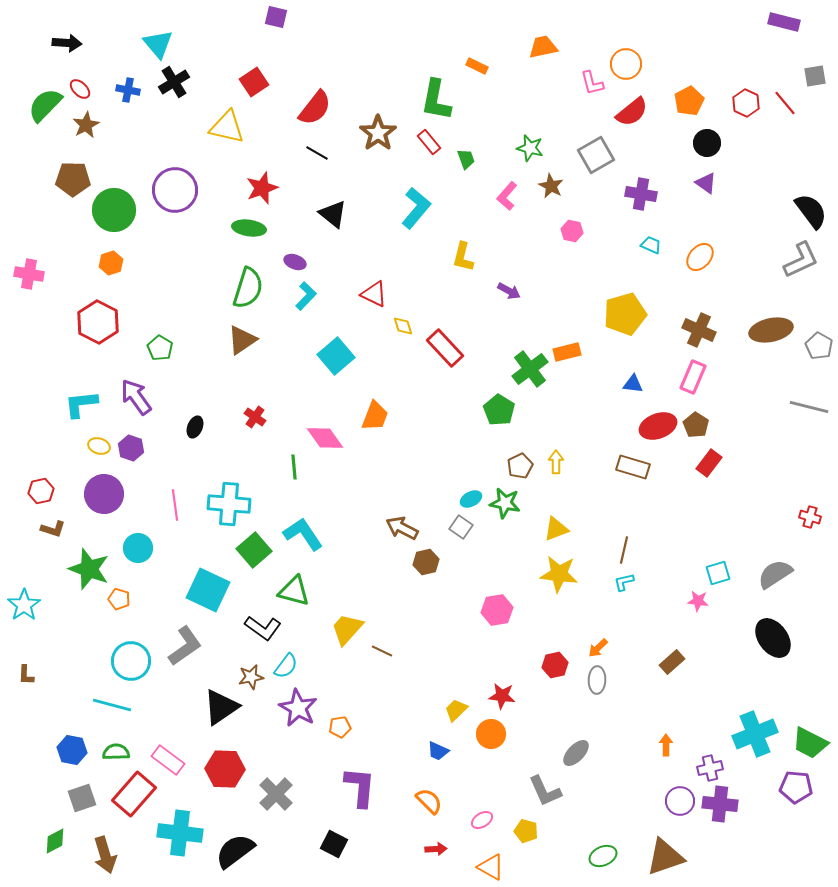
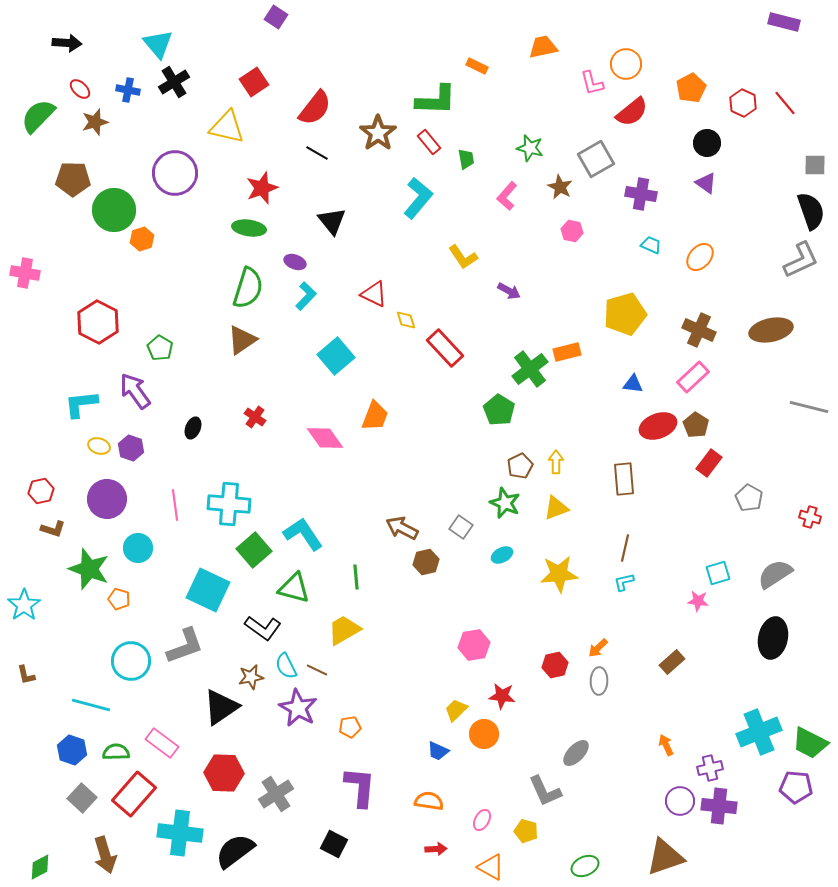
purple square at (276, 17): rotated 20 degrees clockwise
gray square at (815, 76): moved 89 px down; rotated 10 degrees clockwise
green L-shape at (436, 100): rotated 99 degrees counterclockwise
orange pentagon at (689, 101): moved 2 px right, 13 px up
red hexagon at (746, 103): moved 3 px left
green semicircle at (45, 105): moved 7 px left, 11 px down
brown star at (86, 125): moved 9 px right, 3 px up; rotated 12 degrees clockwise
gray square at (596, 155): moved 4 px down
green trapezoid at (466, 159): rotated 10 degrees clockwise
brown star at (551, 186): moved 9 px right, 1 px down
purple circle at (175, 190): moved 17 px up
cyan L-shape at (416, 208): moved 2 px right, 10 px up
black semicircle at (811, 211): rotated 18 degrees clockwise
black triangle at (333, 214): moved 1 px left, 7 px down; rotated 12 degrees clockwise
yellow L-shape at (463, 257): rotated 48 degrees counterclockwise
orange hexagon at (111, 263): moved 31 px right, 24 px up
pink cross at (29, 274): moved 4 px left, 1 px up
yellow diamond at (403, 326): moved 3 px right, 6 px up
gray pentagon at (819, 346): moved 70 px left, 152 px down
pink rectangle at (693, 377): rotated 24 degrees clockwise
purple arrow at (136, 397): moved 1 px left, 6 px up
black ellipse at (195, 427): moved 2 px left, 1 px down
green line at (294, 467): moved 62 px right, 110 px down
brown rectangle at (633, 467): moved 9 px left, 12 px down; rotated 68 degrees clockwise
purple circle at (104, 494): moved 3 px right, 5 px down
cyan ellipse at (471, 499): moved 31 px right, 56 px down
green star at (505, 503): rotated 12 degrees clockwise
yellow triangle at (556, 529): moved 21 px up
brown line at (624, 550): moved 1 px right, 2 px up
yellow star at (559, 574): rotated 12 degrees counterclockwise
green triangle at (294, 591): moved 3 px up
pink hexagon at (497, 610): moved 23 px left, 35 px down
yellow trapezoid at (347, 629): moved 3 px left, 1 px down; rotated 18 degrees clockwise
black ellipse at (773, 638): rotated 48 degrees clockwise
gray L-shape at (185, 646): rotated 15 degrees clockwise
brown line at (382, 651): moved 65 px left, 19 px down
cyan semicircle at (286, 666): rotated 116 degrees clockwise
brown L-shape at (26, 675): rotated 15 degrees counterclockwise
gray ellipse at (597, 680): moved 2 px right, 1 px down
cyan line at (112, 705): moved 21 px left
orange pentagon at (340, 727): moved 10 px right
orange circle at (491, 734): moved 7 px left
cyan cross at (755, 734): moved 4 px right, 2 px up
orange arrow at (666, 745): rotated 25 degrees counterclockwise
blue hexagon at (72, 750): rotated 8 degrees clockwise
pink rectangle at (168, 760): moved 6 px left, 17 px up
red hexagon at (225, 769): moved 1 px left, 4 px down
gray cross at (276, 794): rotated 12 degrees clockwise
gray square at (82, 798): rotated 28 degrees counterclockwise
orange semicircle at (429, 801): rotated 36 degrees counterclockwise
purple cross at (720, 804): moved 1 px left, 2 px down
pink ellipse at (482, 820): rotated 30 degrees counterclockwise
green diamond at (55, 841): moved 15 px left, 26 px down
green ellipse at (603, 856): moved 18 px left, 10 px down
